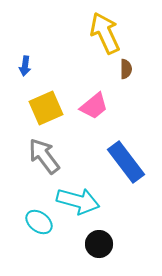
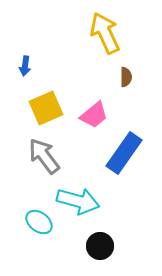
brown semicircle: moved 8 px down
pink trapezoid: moved 9 px down
blue rectangle: moved 2 px left, 9 px up; rotated 72 degrees clockwise
black circle: moved 1 px right, 2 px down
